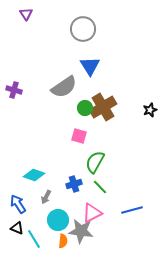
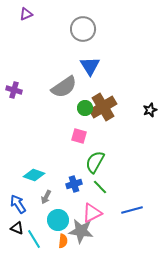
purple triangle: rotated 40 degrees clockwise
